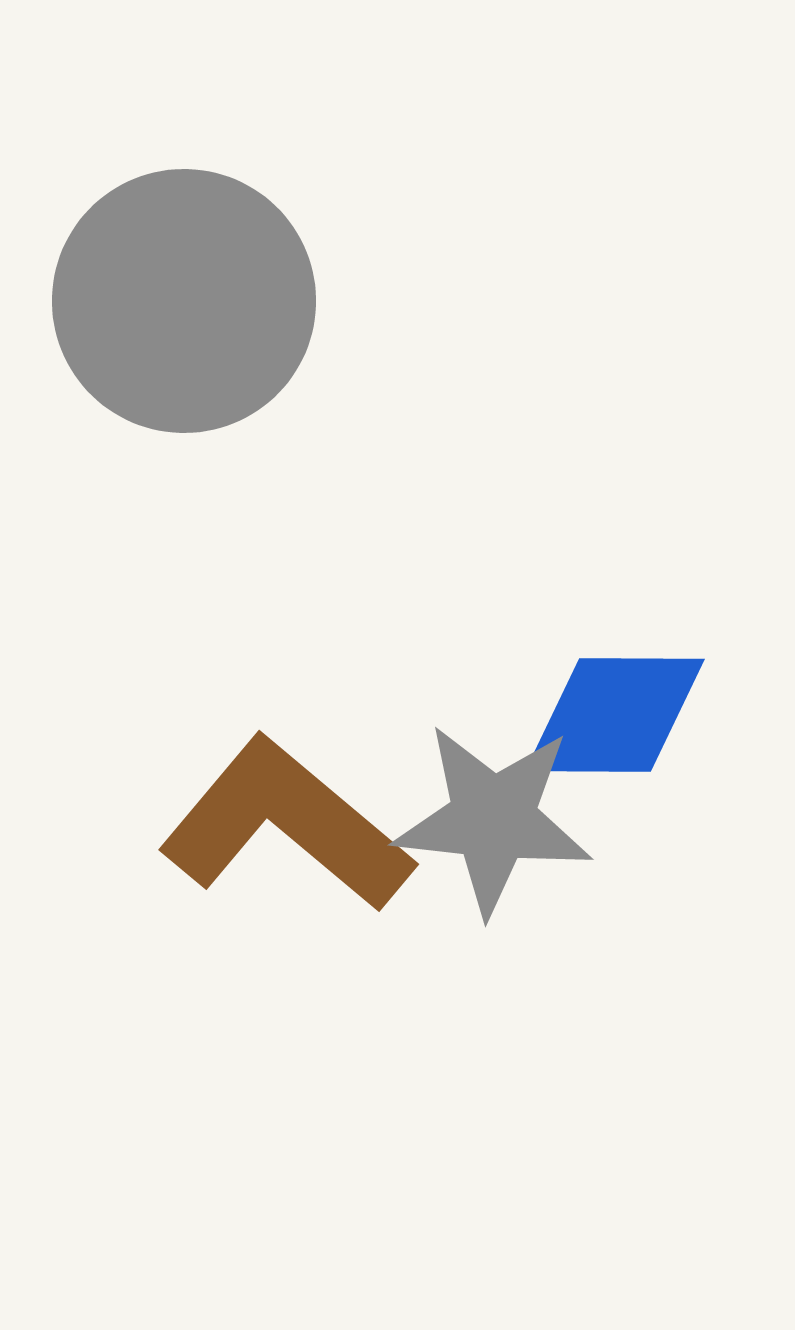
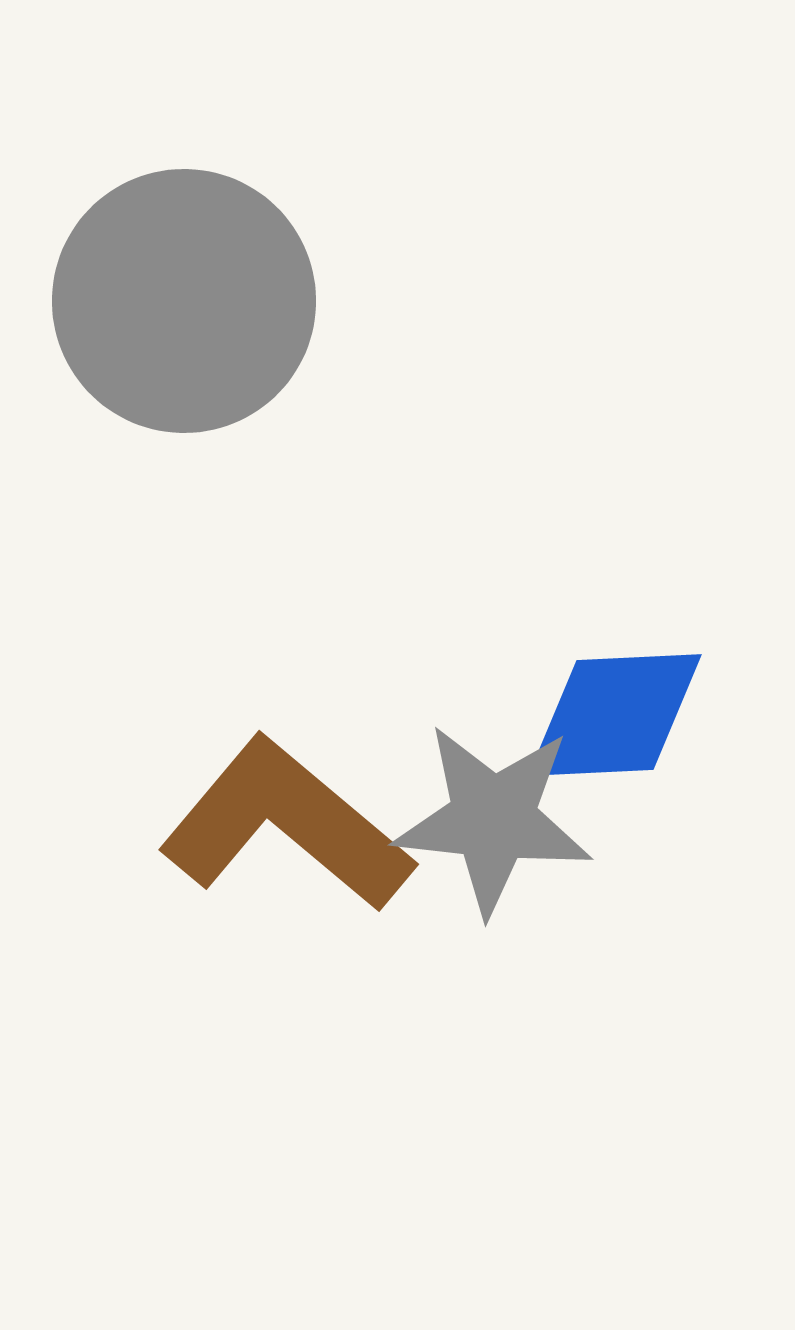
blue diamond: rotated 3 degrees counterclockwise
